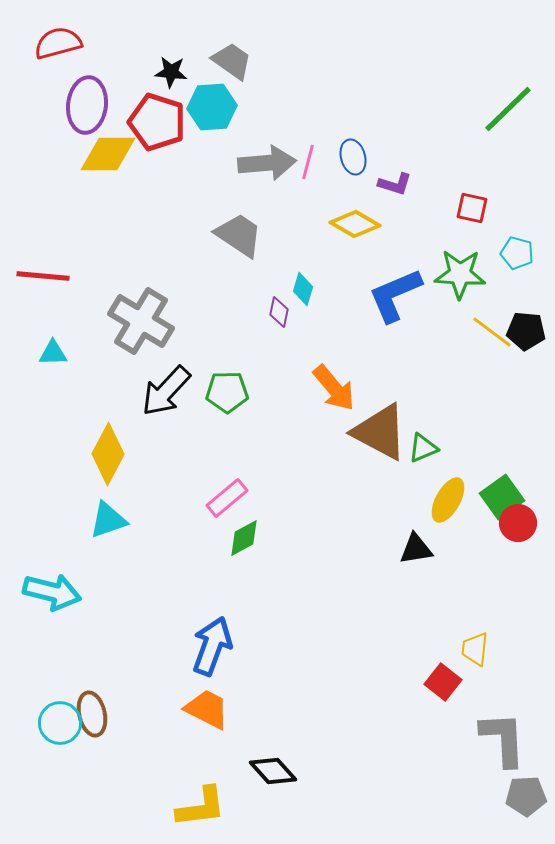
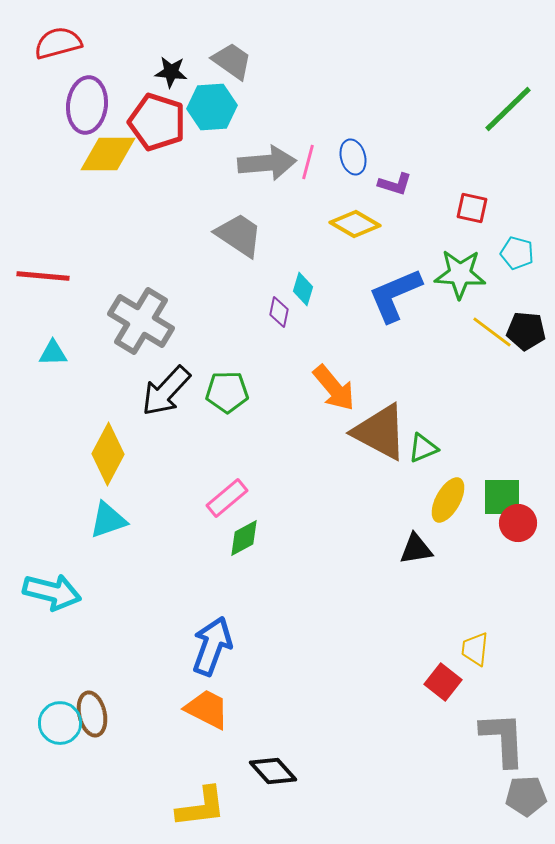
green square at (502, 497): rotated 36 degrees clockwise
